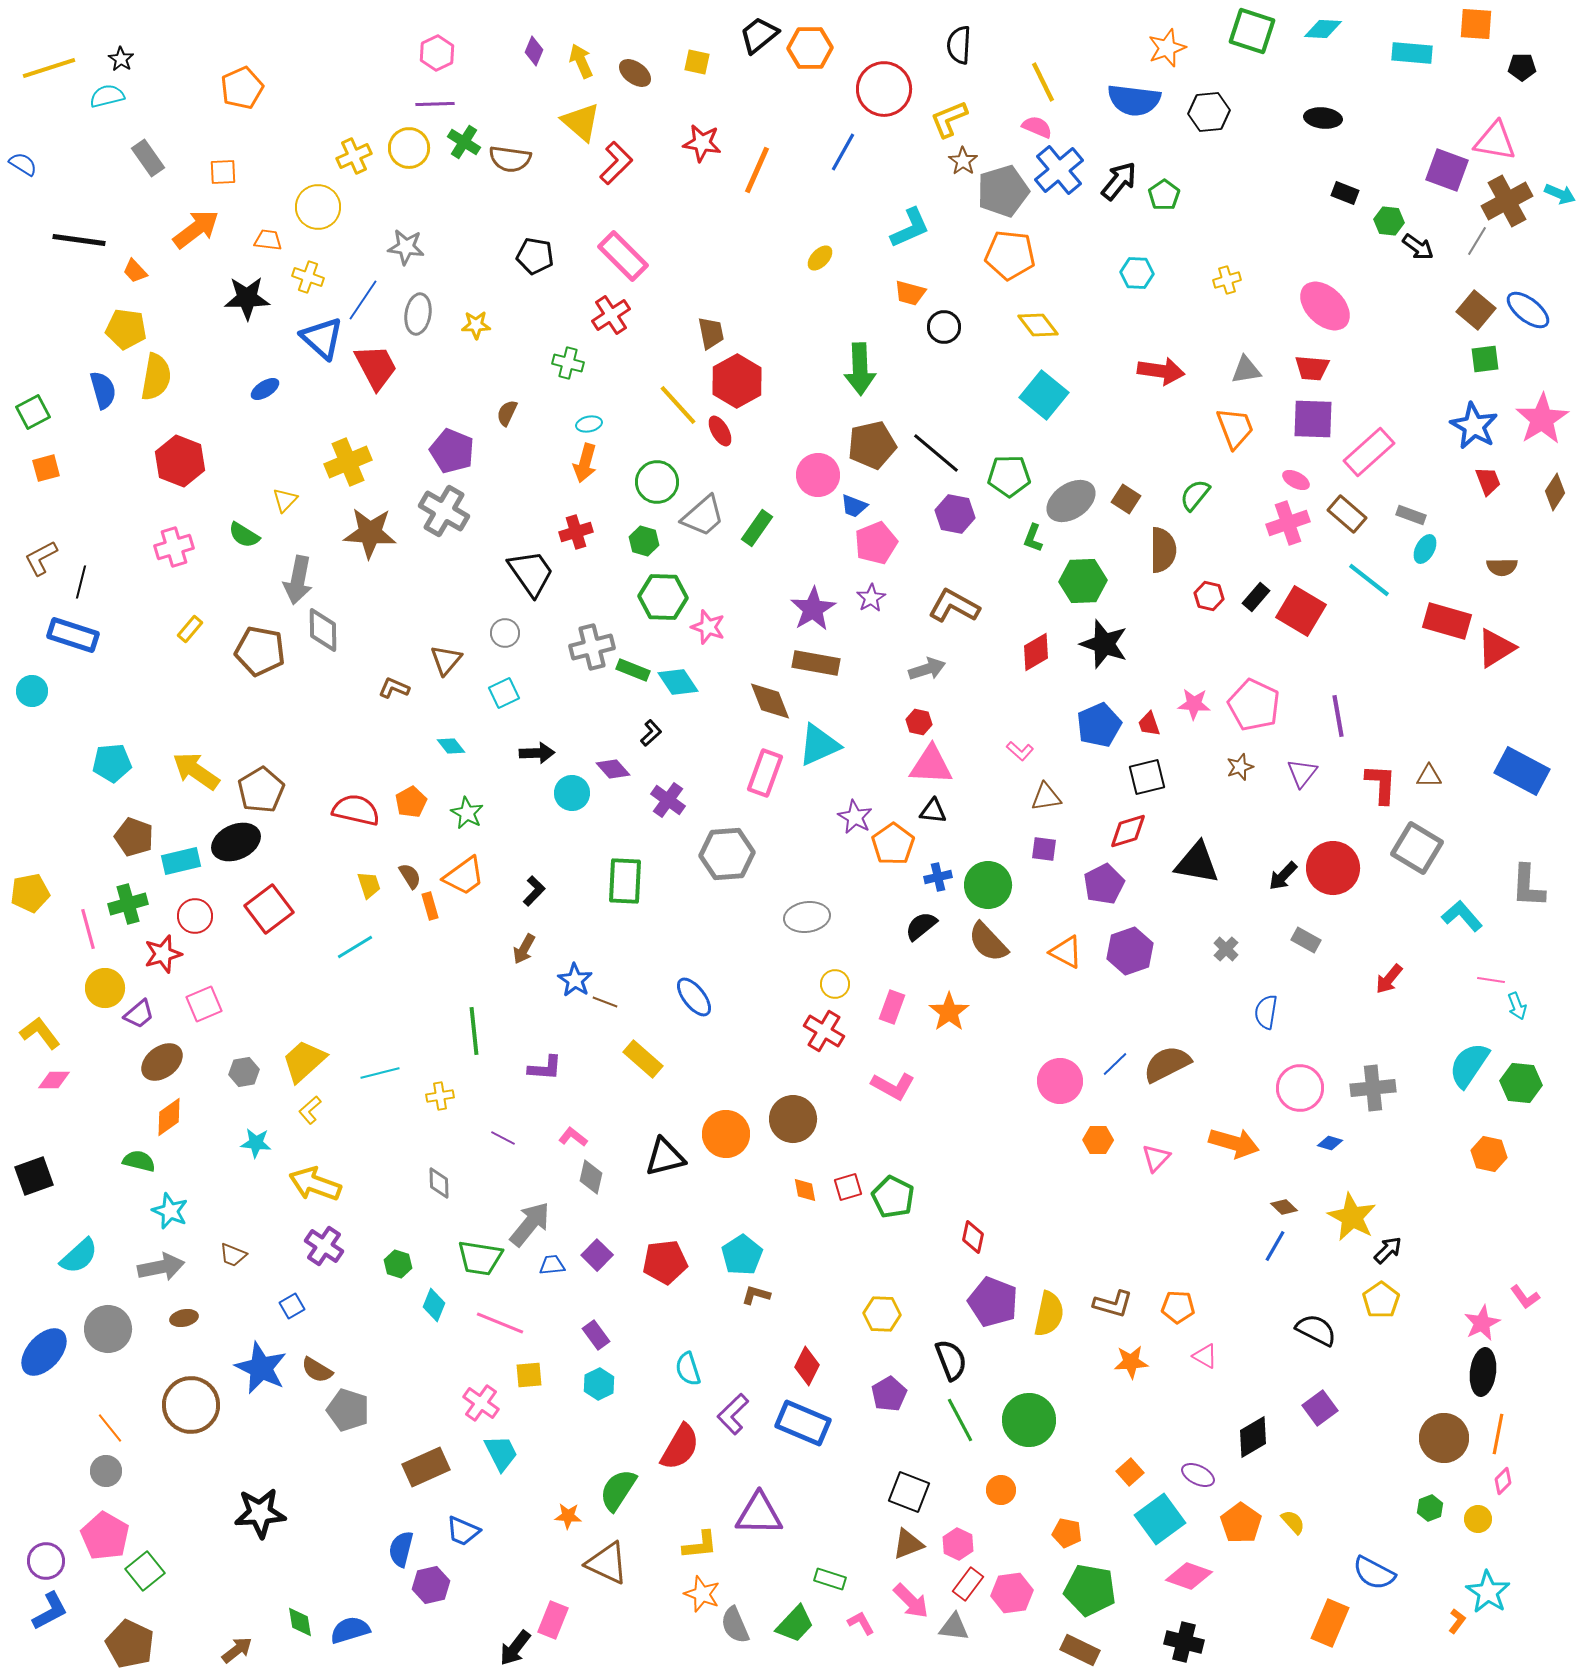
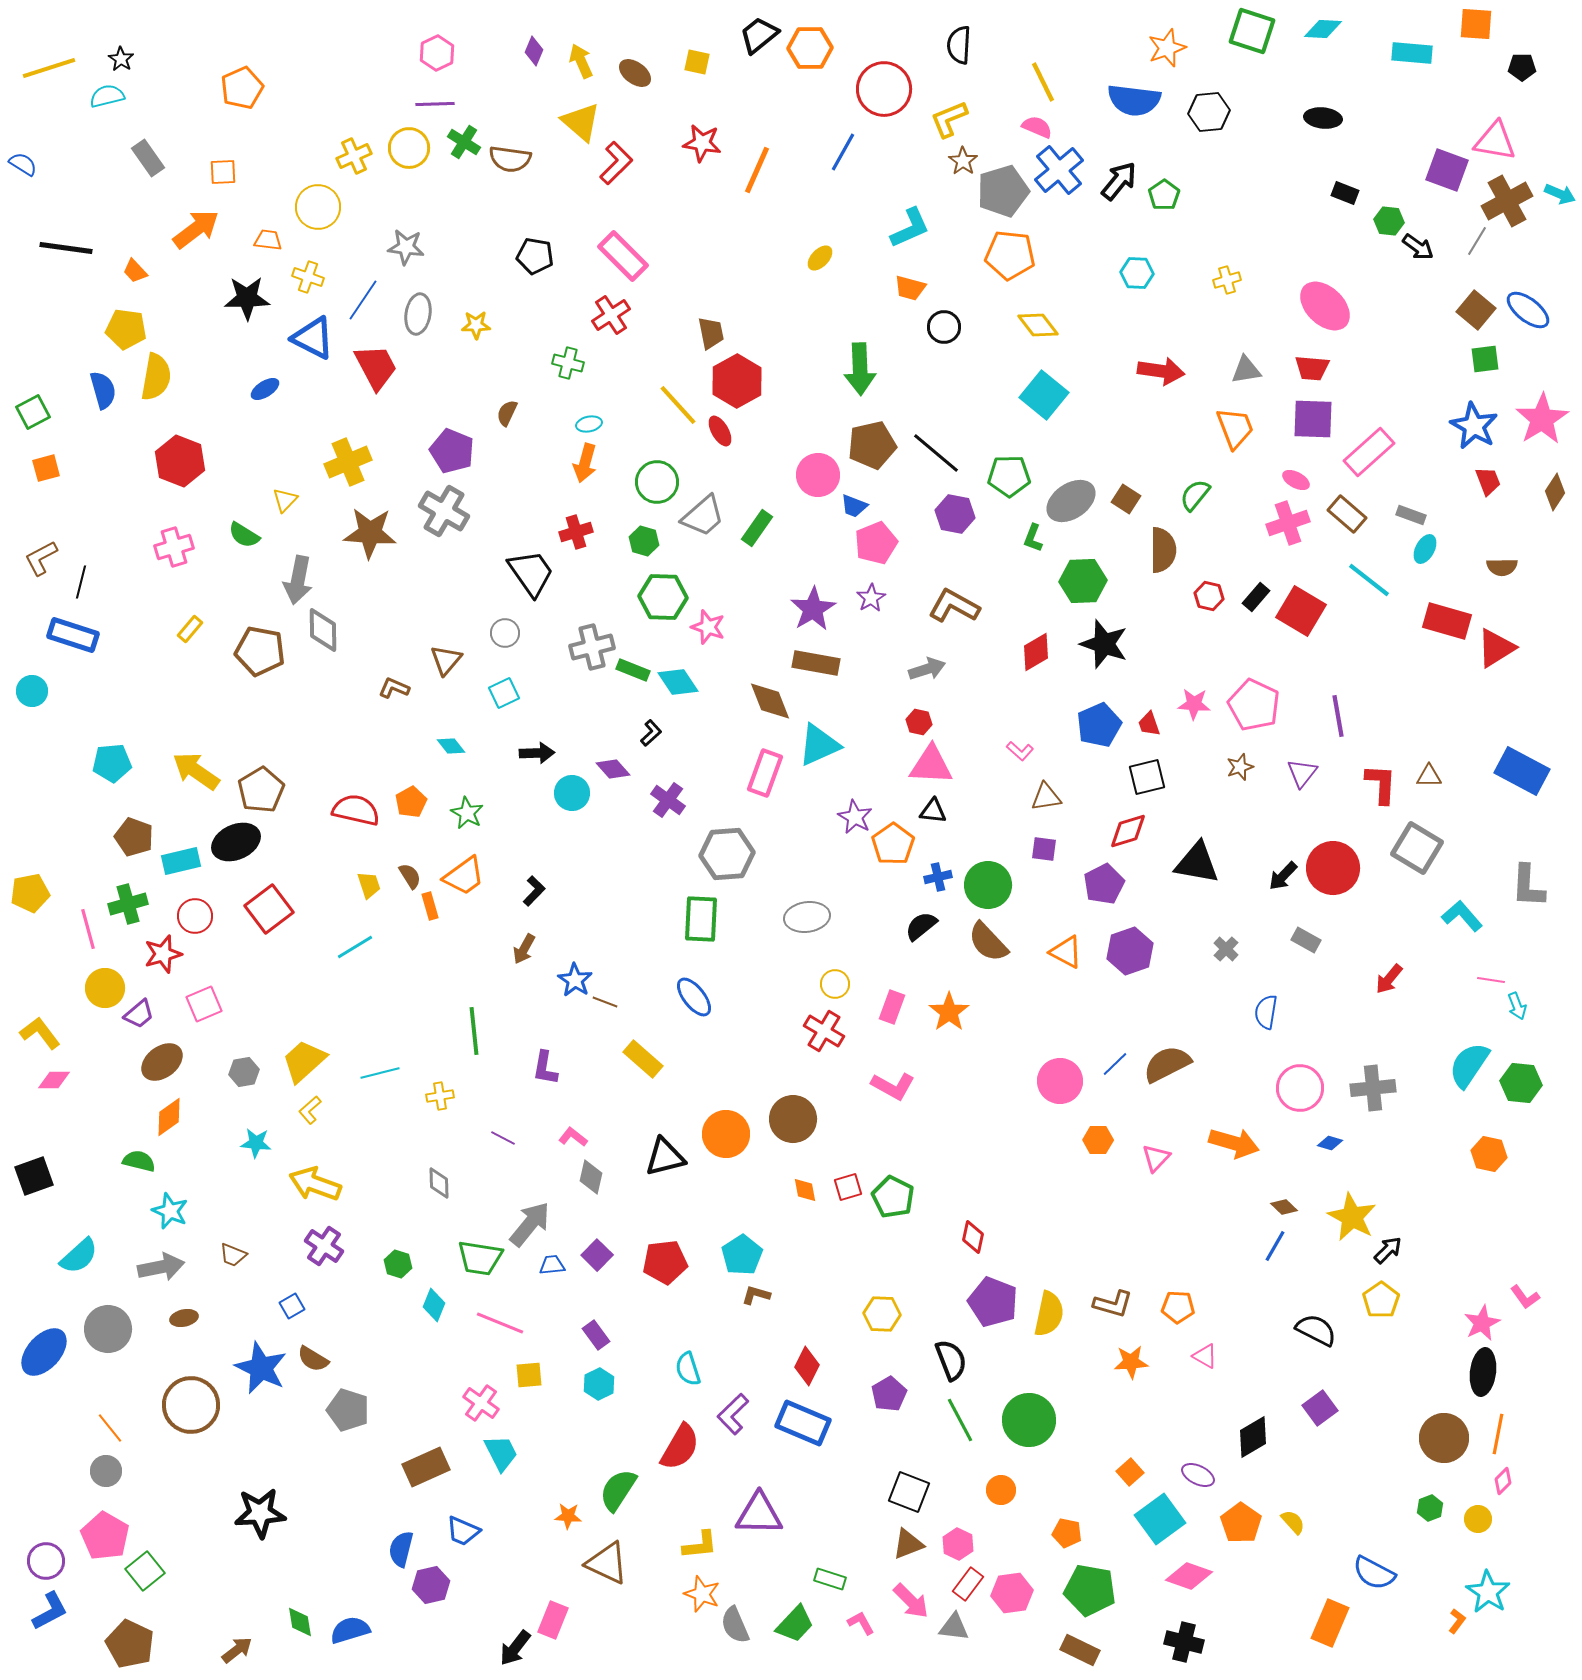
black line at (79, 240): moved 13 px left, 8 px down
orange trapezoid at (910, 293): moved 5 px up
blue triangle at (322, 338): moved 9 px left; rotated 15 degrees counterclockwise
green rectangle at (625, 881): moved 76 px right, 38 px down
purple L-shape at (545, 1068): rotated 96 degrees clockwise
brown semicircle at (317, 1370): moved 4 px left, 11 px up
